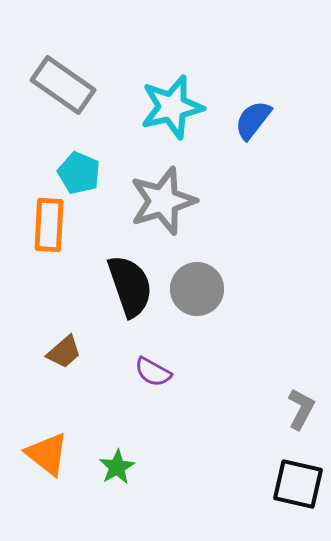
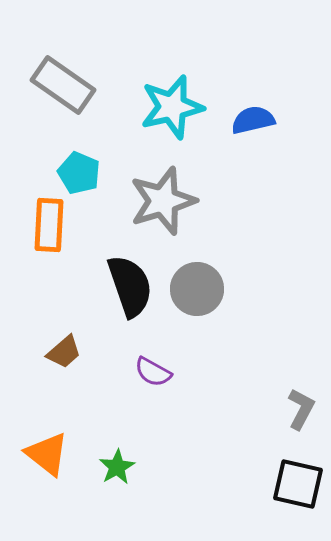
blue semicircle: rotated 39 degrees clockwise
